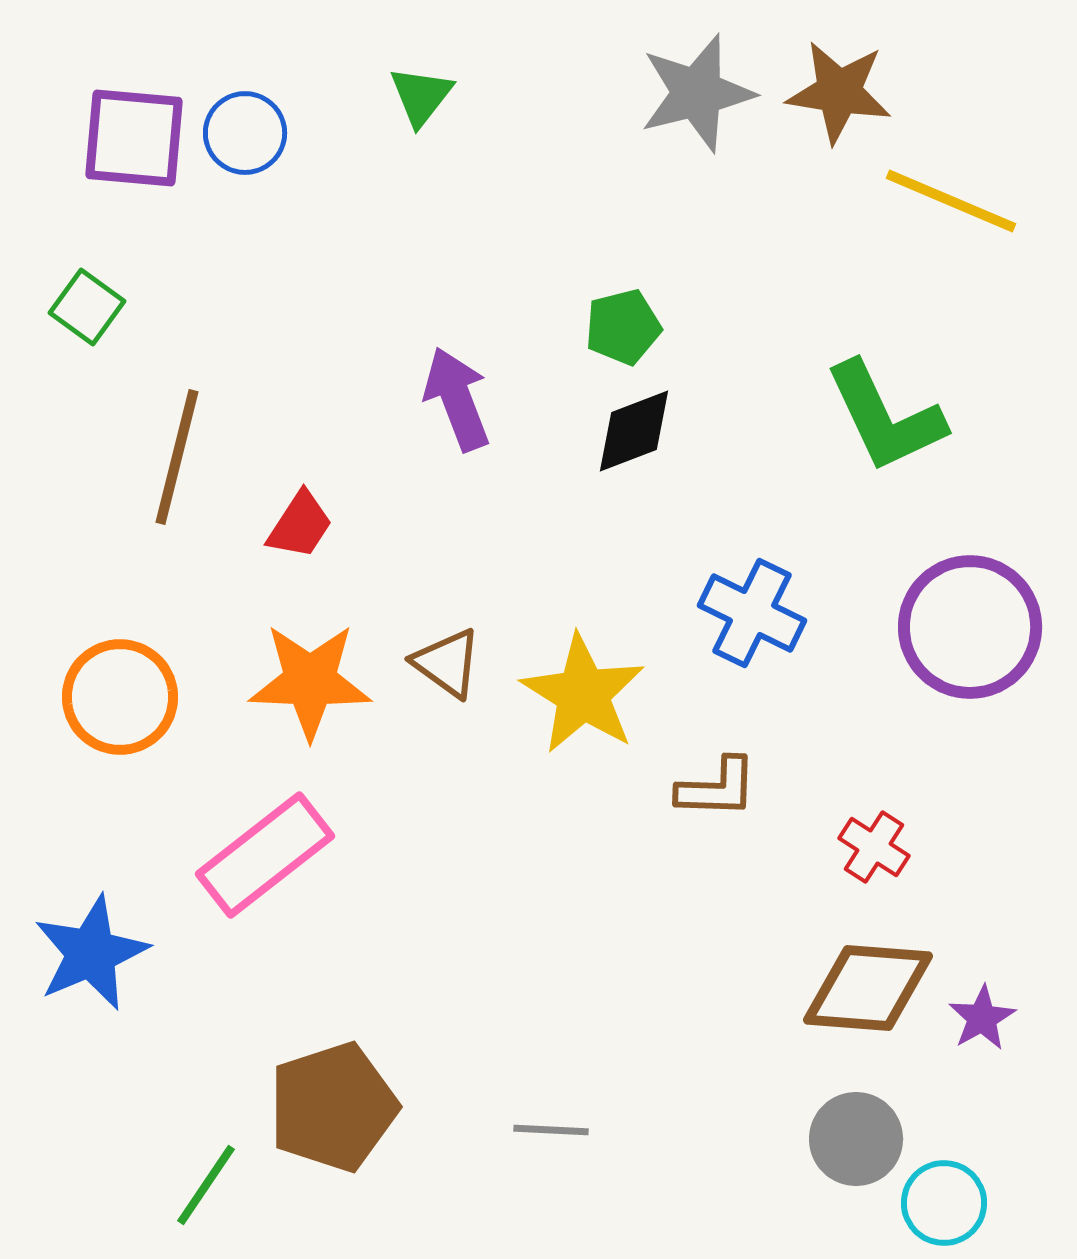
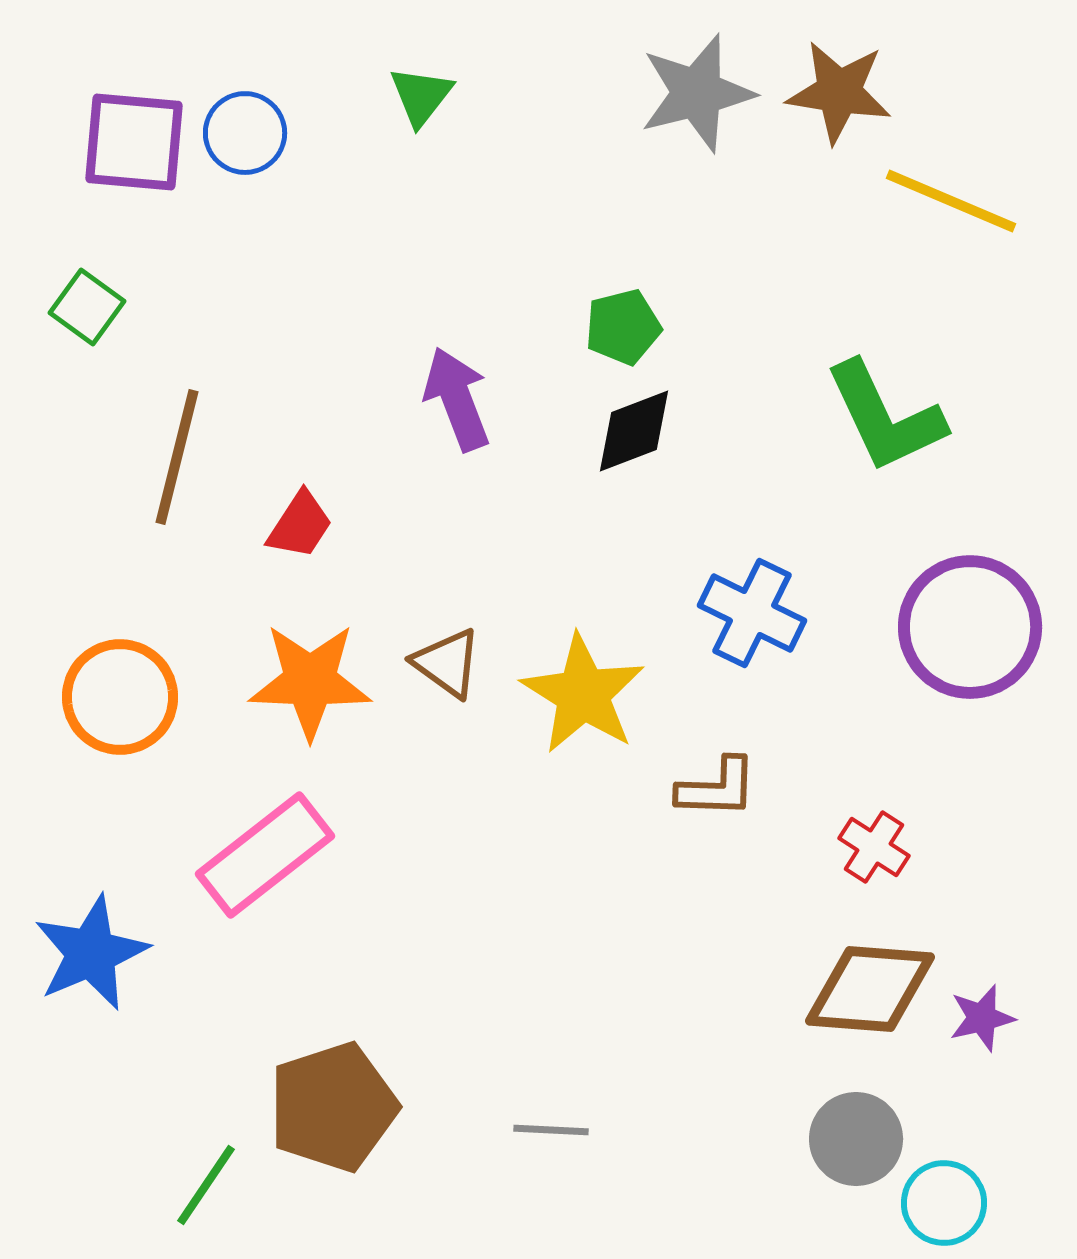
purple square: moved 4 px down
brown diamond: moved 2 px right, 1 px down
purple star: rotated 16 degrees clockwise
